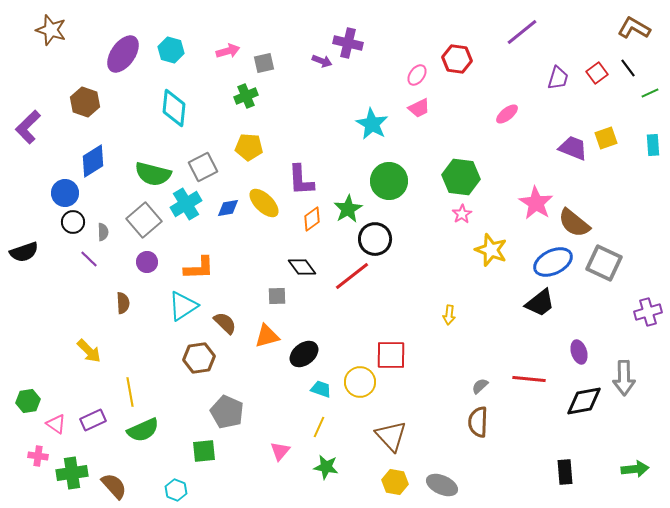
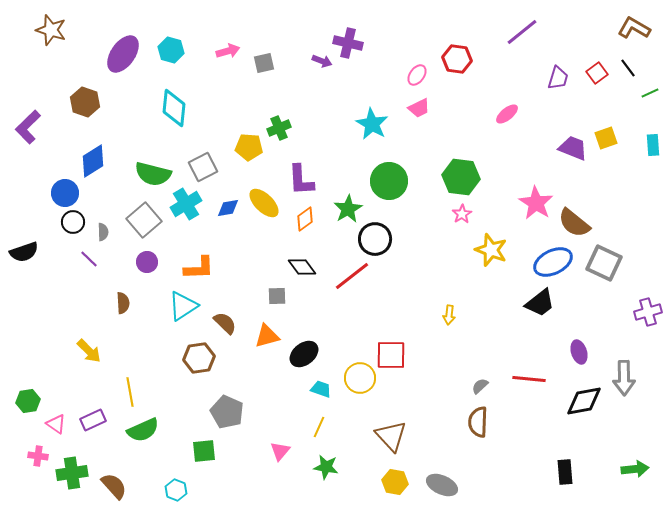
green cross at (246, 96): moved 33 px right, 32 px down
orange diamond at (312, 219): moved 7 px left
yellow circle at (360, 382): moved 4 px up
